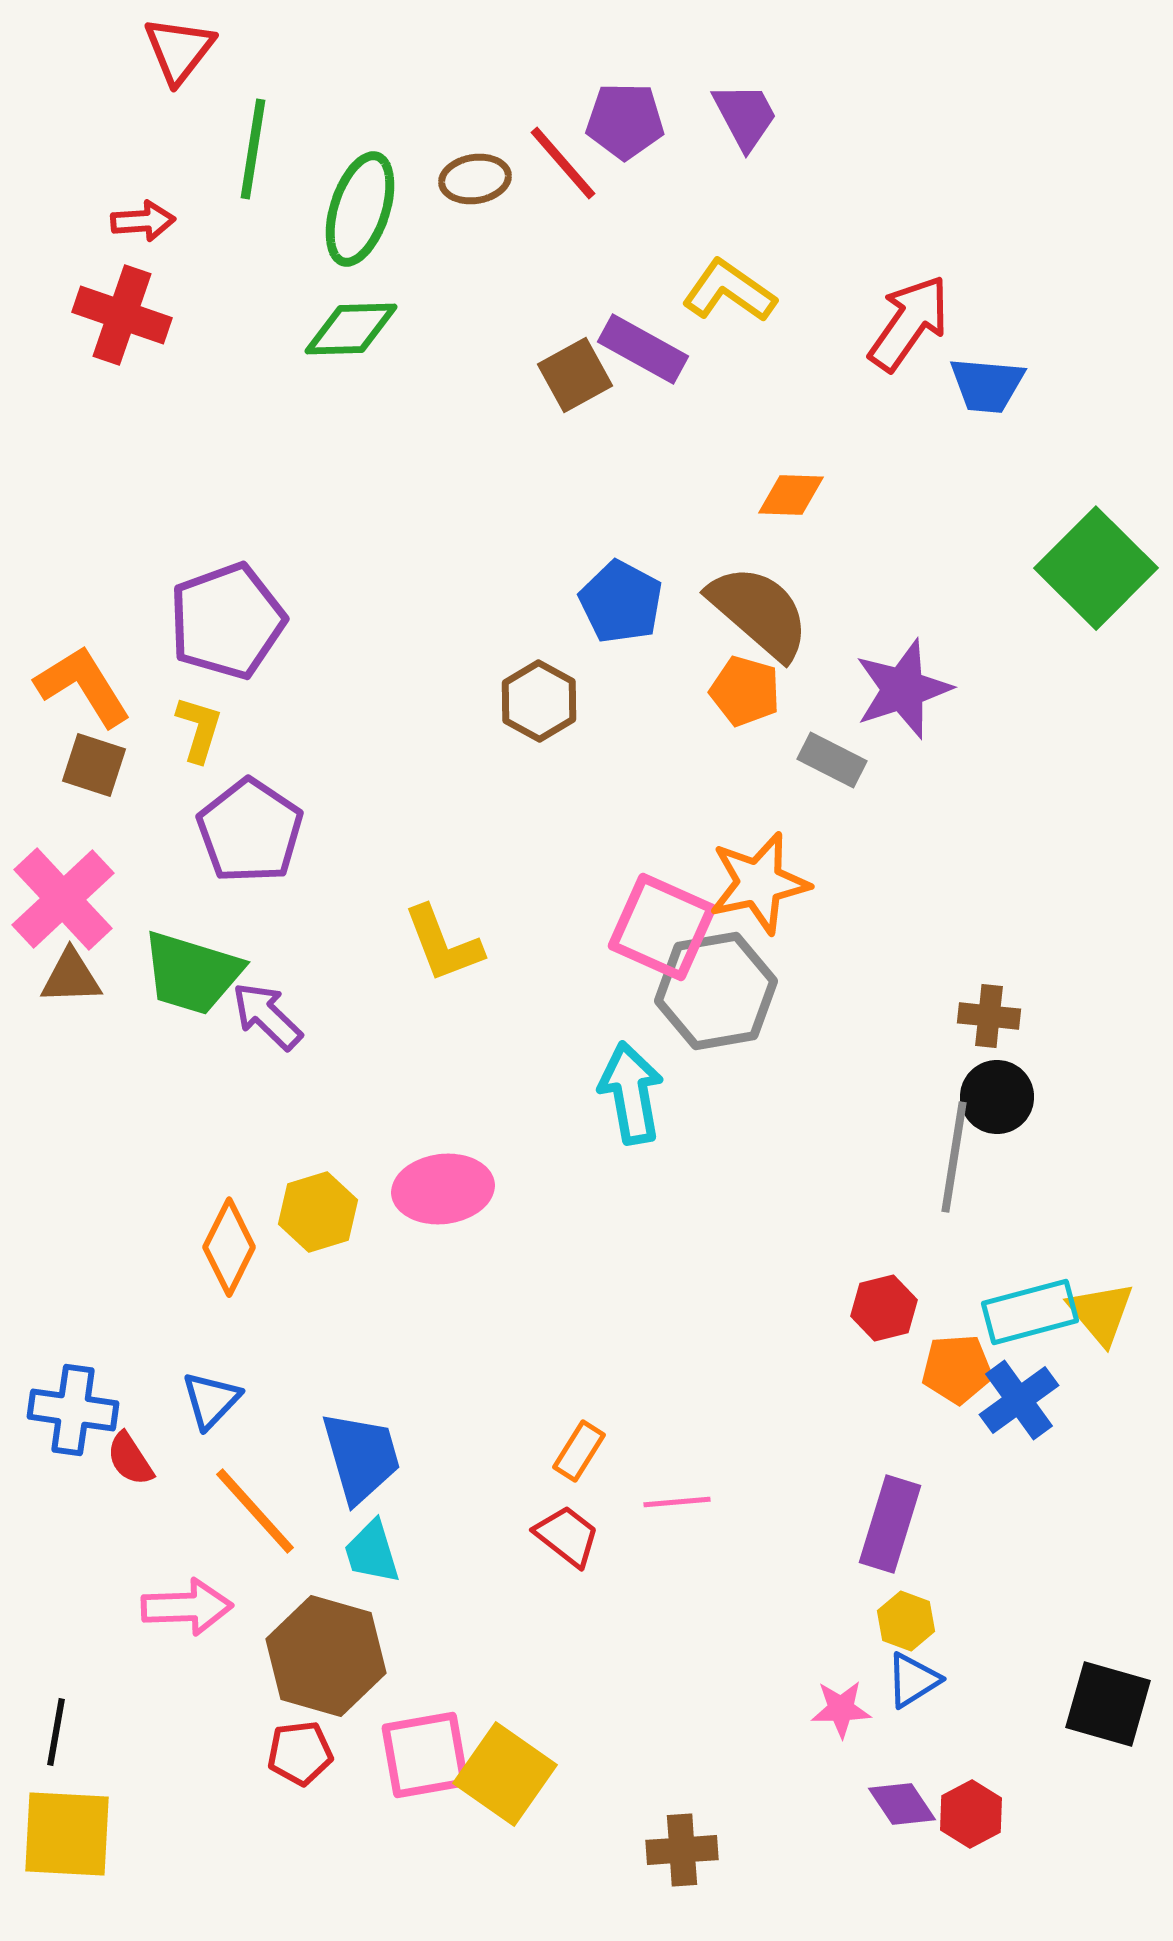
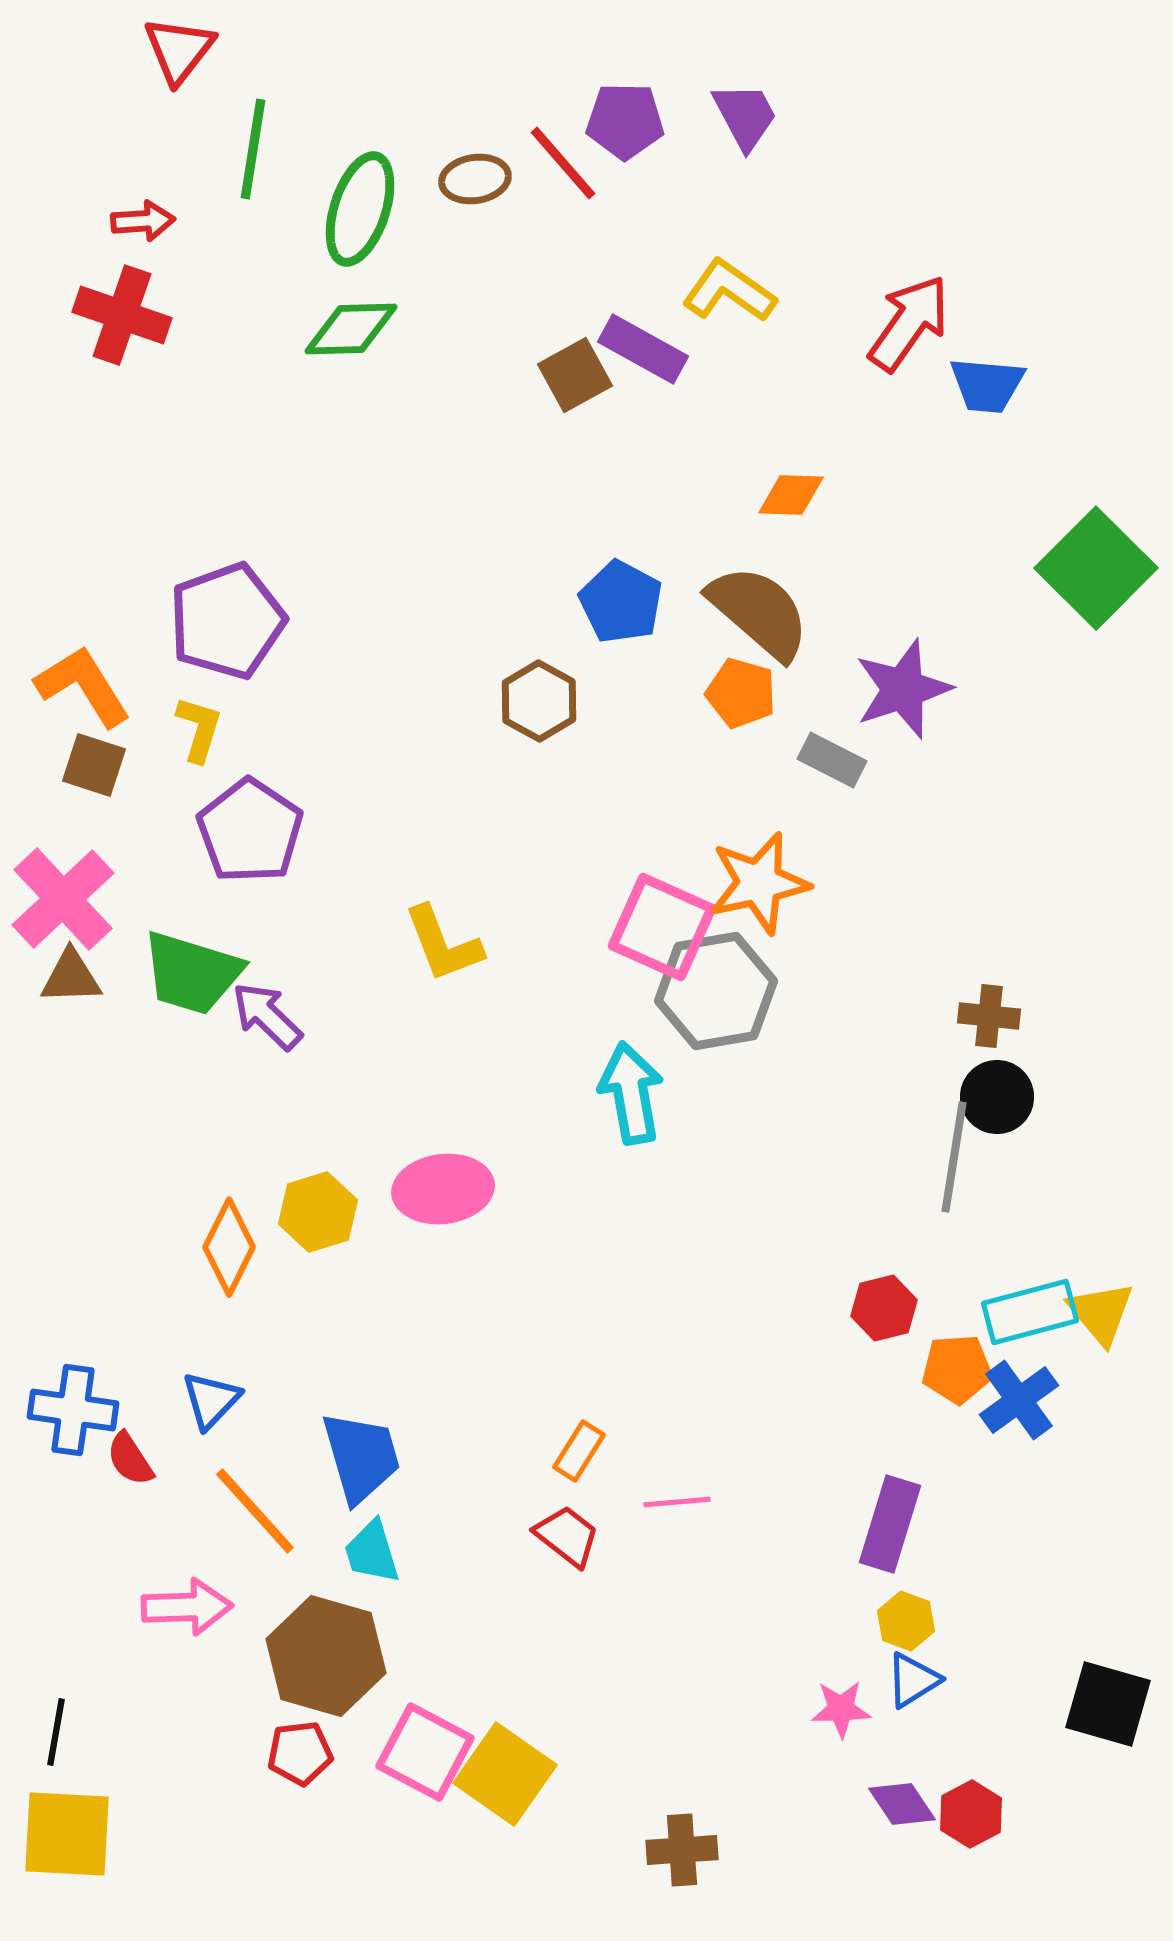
orange pentagon at (745, 691): moved 4 px left, 2 px down
pink square at (425, 1755): moved 3 px up; rotated 38 degrees clockwise
